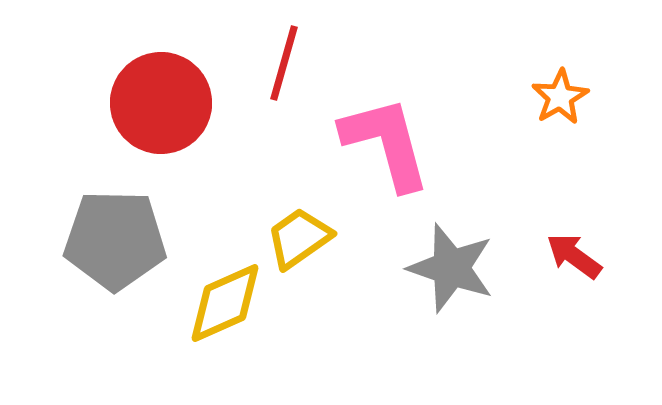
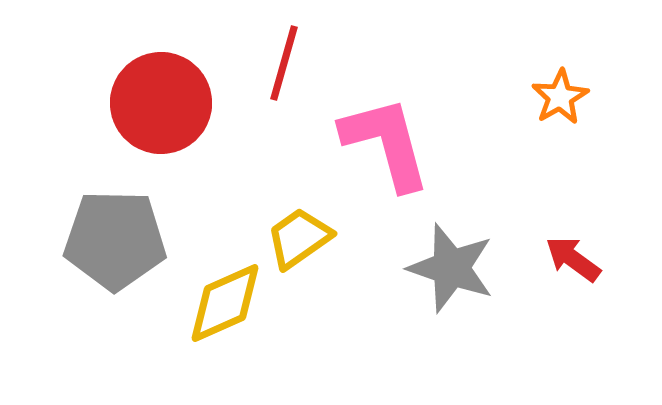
red arrow: moved 1 px left, 3 px down
